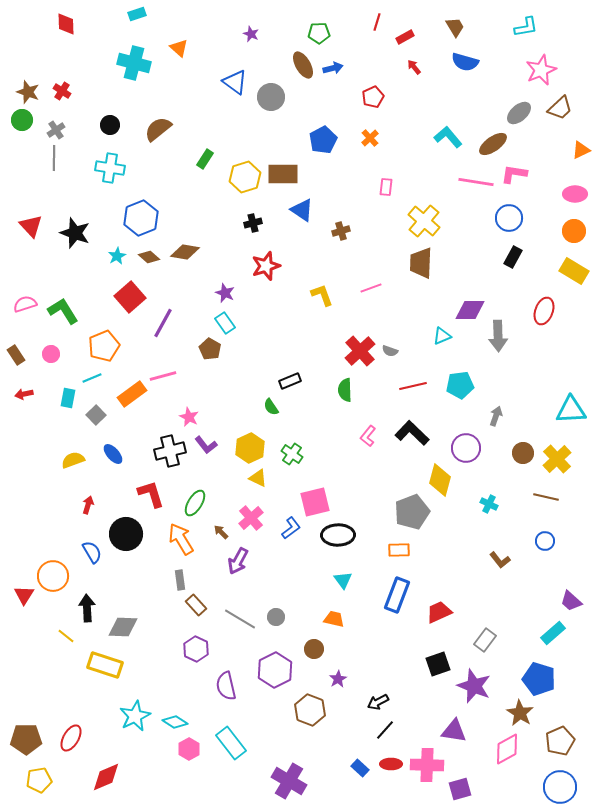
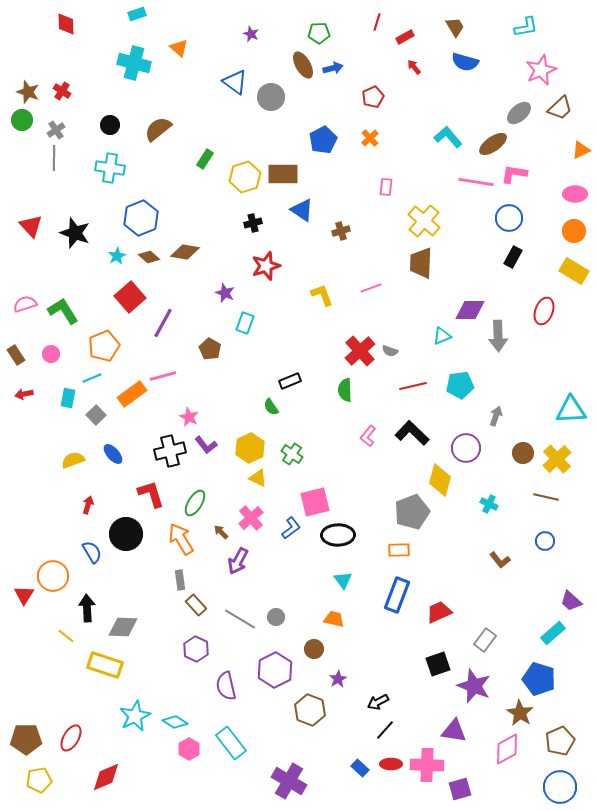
cyan rectangle at (225, 323): moved 20 px right; rotated 55 degrees clockwise
